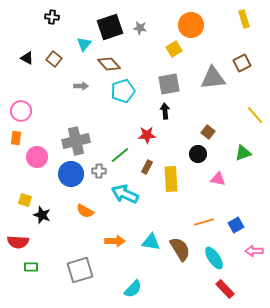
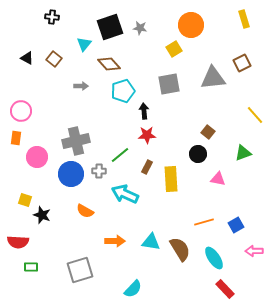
black arrow at (165, 111): moved 21 px left
